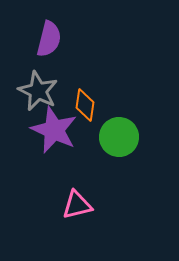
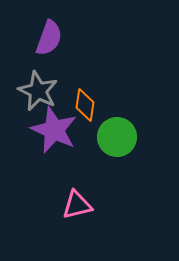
purple semicircle: moved 1 px up; rotated 6 degrees clockwise
green circle: moved 2 px left
